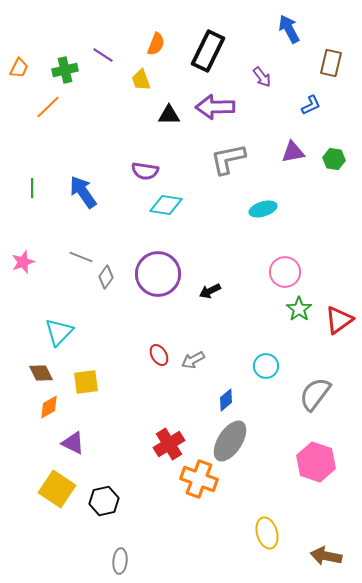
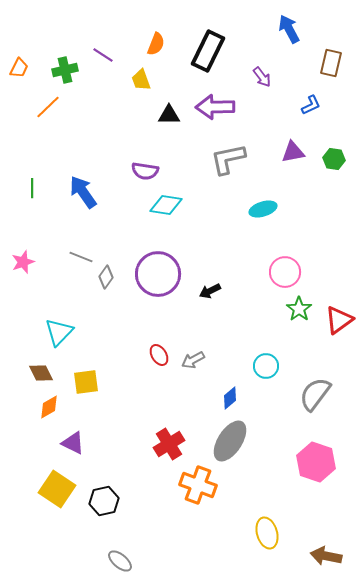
blue diamond at (226, 400): moved 4 px right, 2 px up
orange cross at (199, 479): moved 1 px left, 6 px down
gray ellipse at (120, 561): rotated 55 degrees counterclockwise
